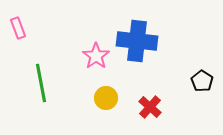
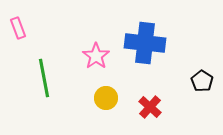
blue cross: moved 8 px right, 2 px down
green line: moved 3 px right, 5 px up
